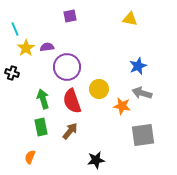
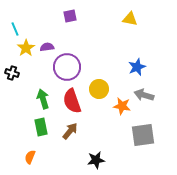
blue star: moved 1 px left, 1 px down
gray arrow: moved 2 px right, 2 px down
